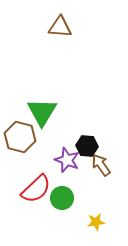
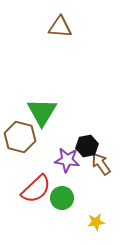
black hexagon: rotated 15 degrees counterclockwise
purple star: rotated 15 degrees counterclockwise
brown arrow: moved 1 px up
